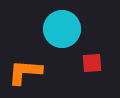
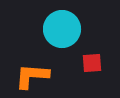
orange L-shape: moved 7 px right, 4 px down
